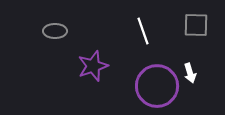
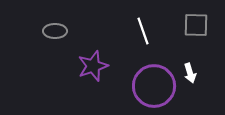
purple circle: moved 3 px left
